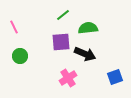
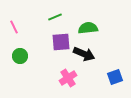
green line: moved 8 px left, 2 px down; rotated 16 degrees clockwise
black arrow: moved 1 px left
